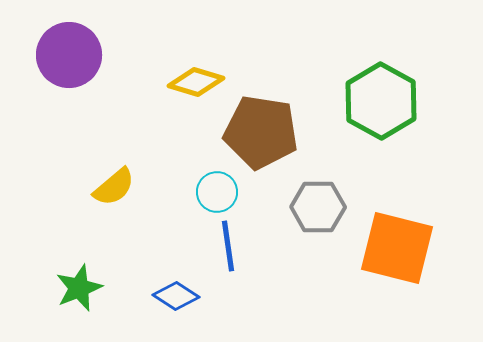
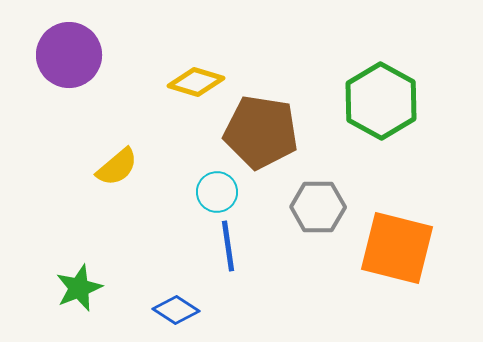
yellow semicircle: moved 3 px right, 20 px up
blue diamond: moved 14 px down
